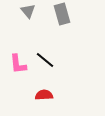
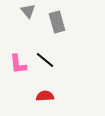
gray rectangle: moved 5 px left, 8 px down
red semicircle: moved 1 px right, 1 px down
